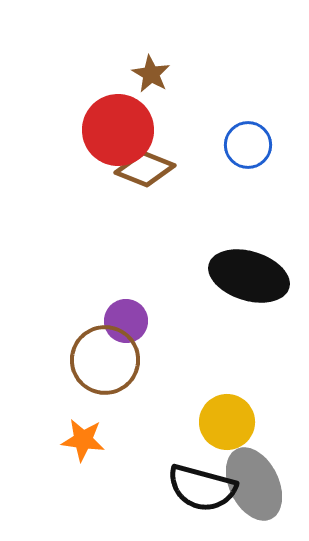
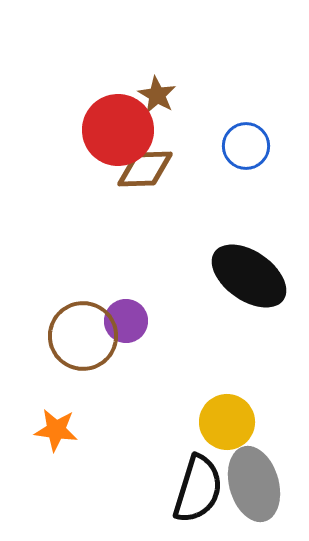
brown star: moved 6 px right, 21 px down
blue circle: moved 2 px left, 1 px down
brown diamond: rotated 24 degrees counterclockwise
black ellipse: rotated 18 degrees clockwise
brown circle: moved 22 px left, 24 px up
orange star: moved 27 px left, 10 px up
gray ellipse: rotated 10 degrees clockwise
black semicircle: moved 4 px left, 1 px down; rotated 88 degrees counterclockwise
